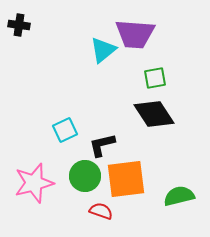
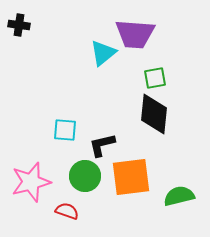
cyan triangle: moved 3 px down
black diamond: rotated 39 degrees clockwise
cyan square: rotated 30 degrees clockwise
orange square: moved 5 px right, 2 px up
pink star: moved 3 px left, 1 px up
red semicircle: moved 34 px left
